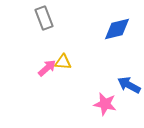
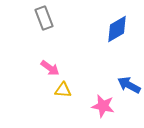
blue diamond: rotated 16 degrees counterclockwise
yellow triangle: moved 28 px down
pink arrow: moved 3 px right; rotated 78 degrees clockwise
pink star: moved 2 px left, 2 px down
